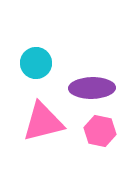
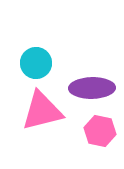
pink triangle: moved 1 px left, 11 px up
